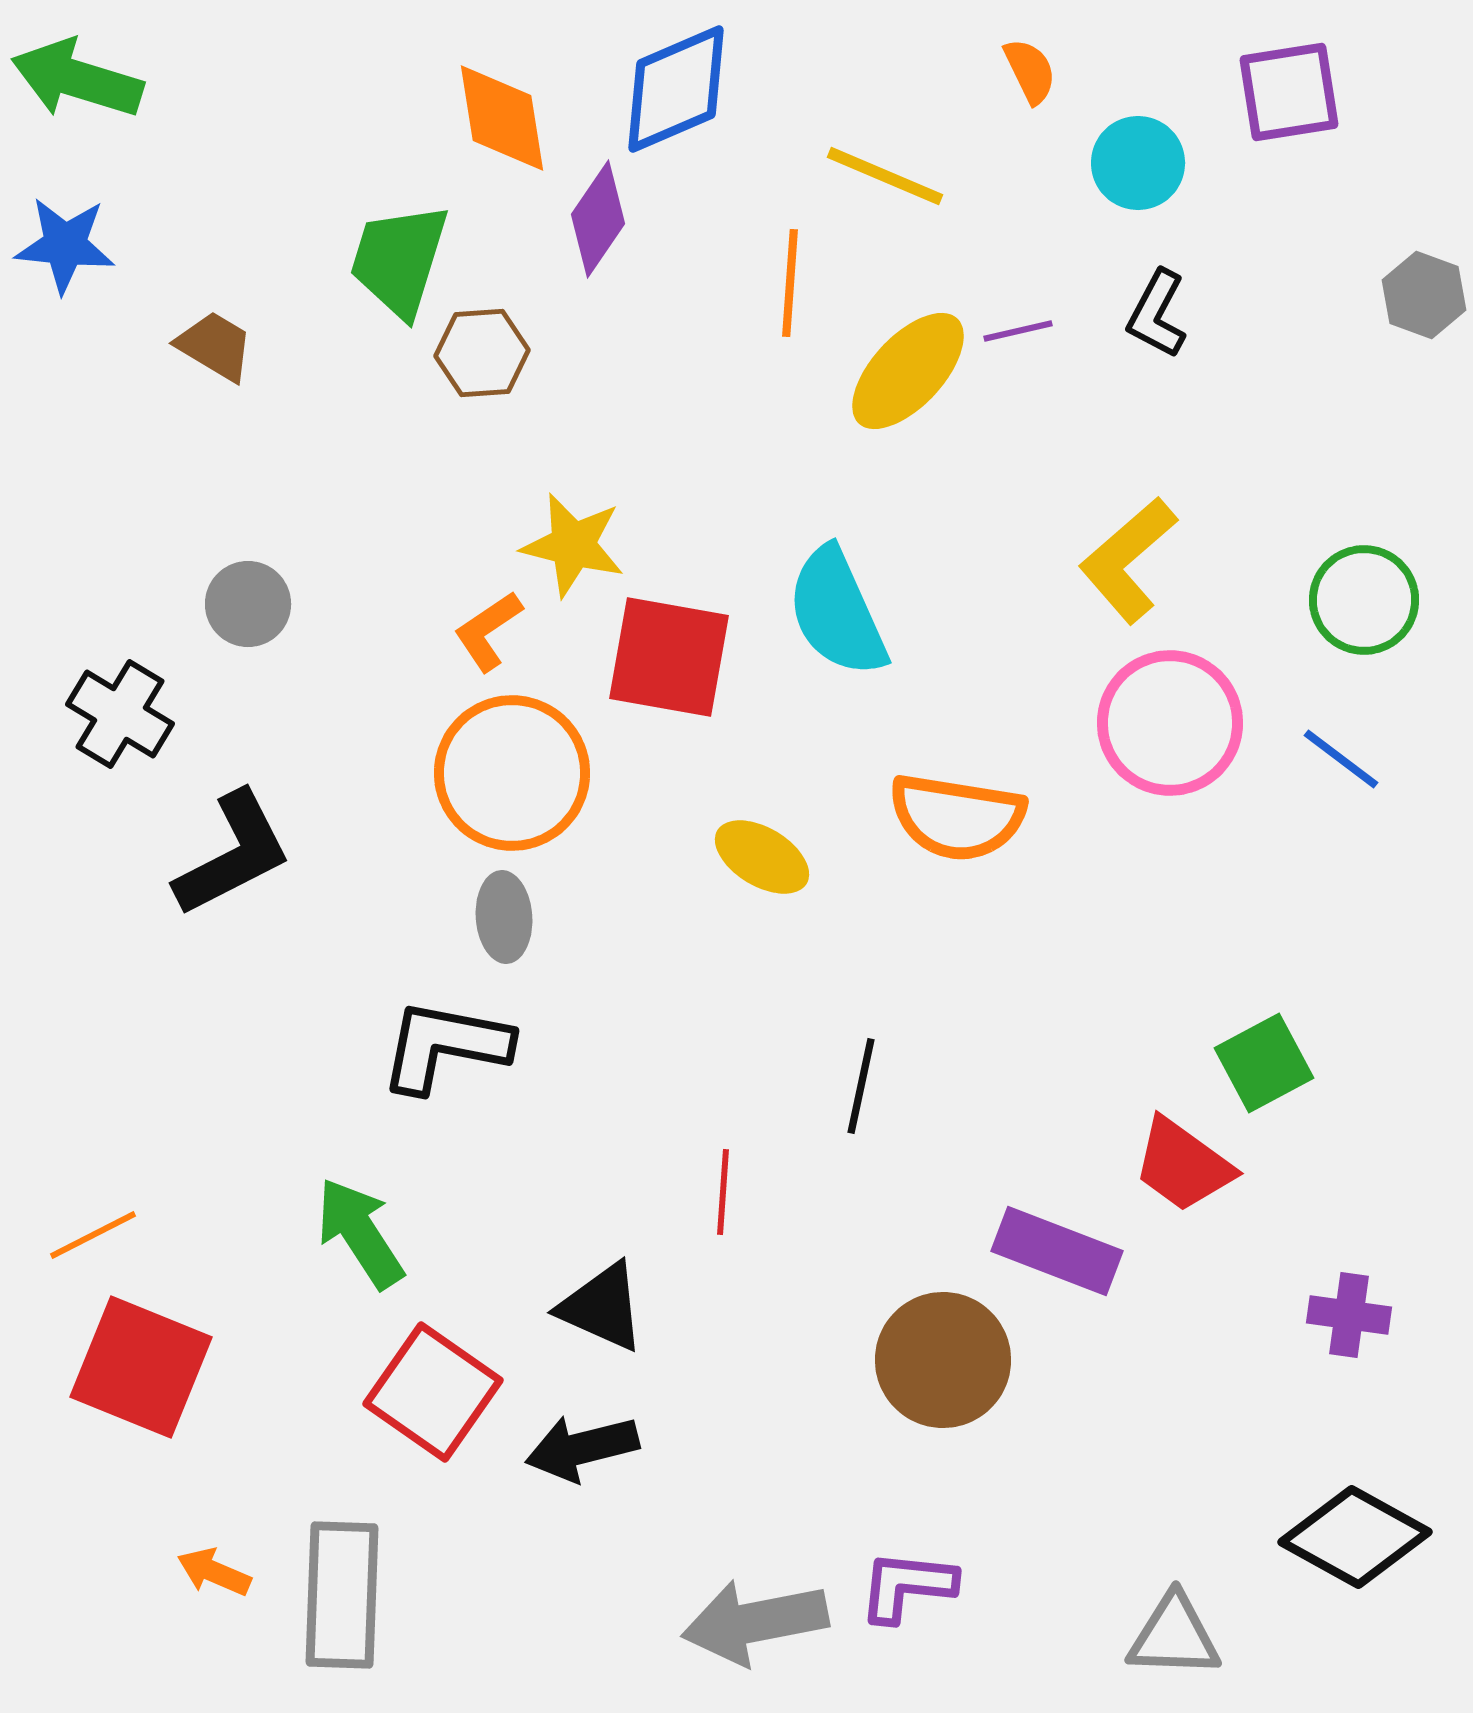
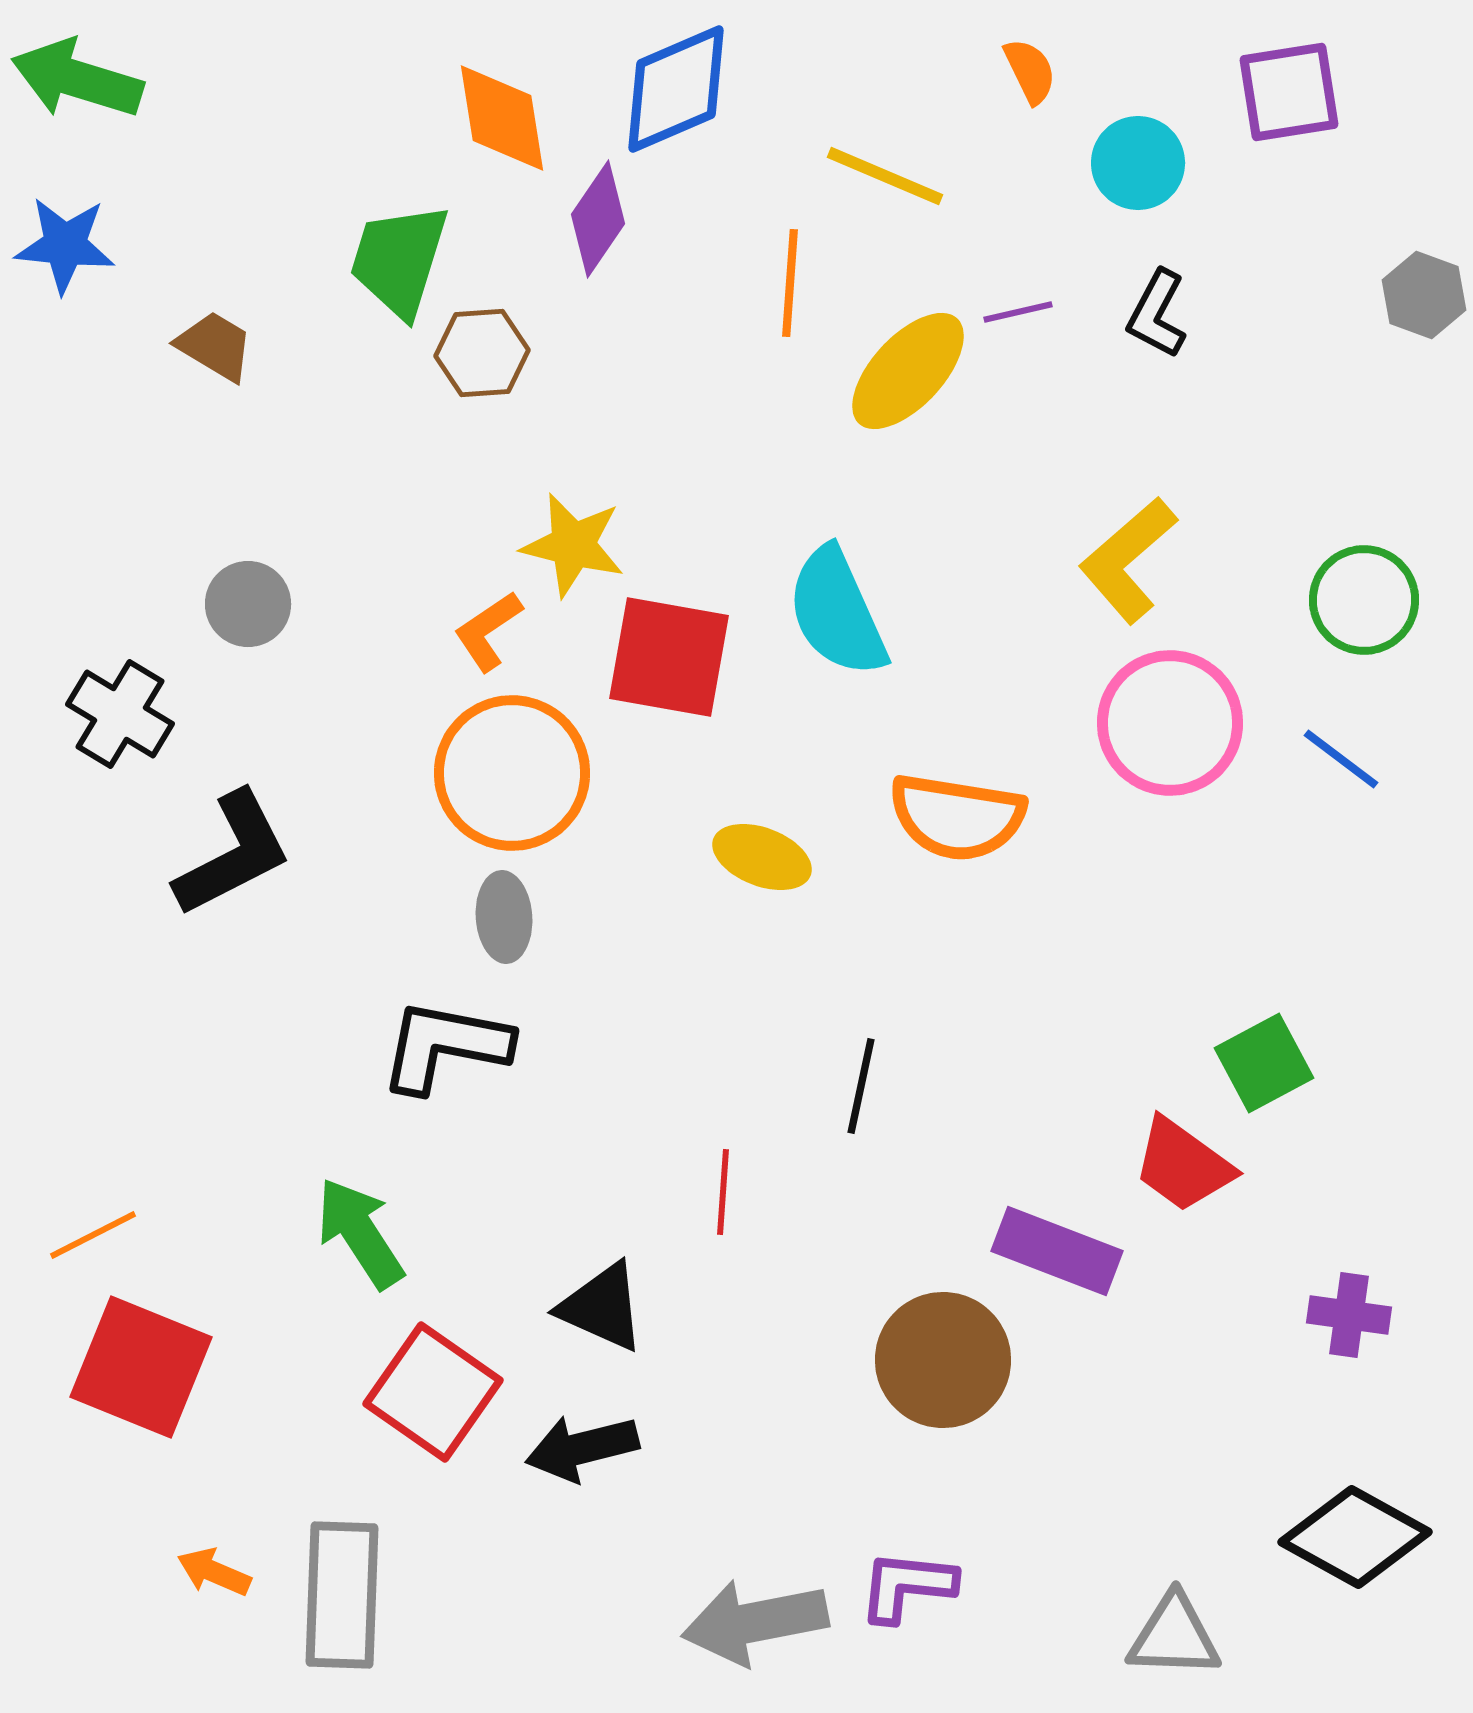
purple line at (1018, 331): moved 19 px up
yellow ellipse at (762, 857): rotated 10 degrees counterclockwise
